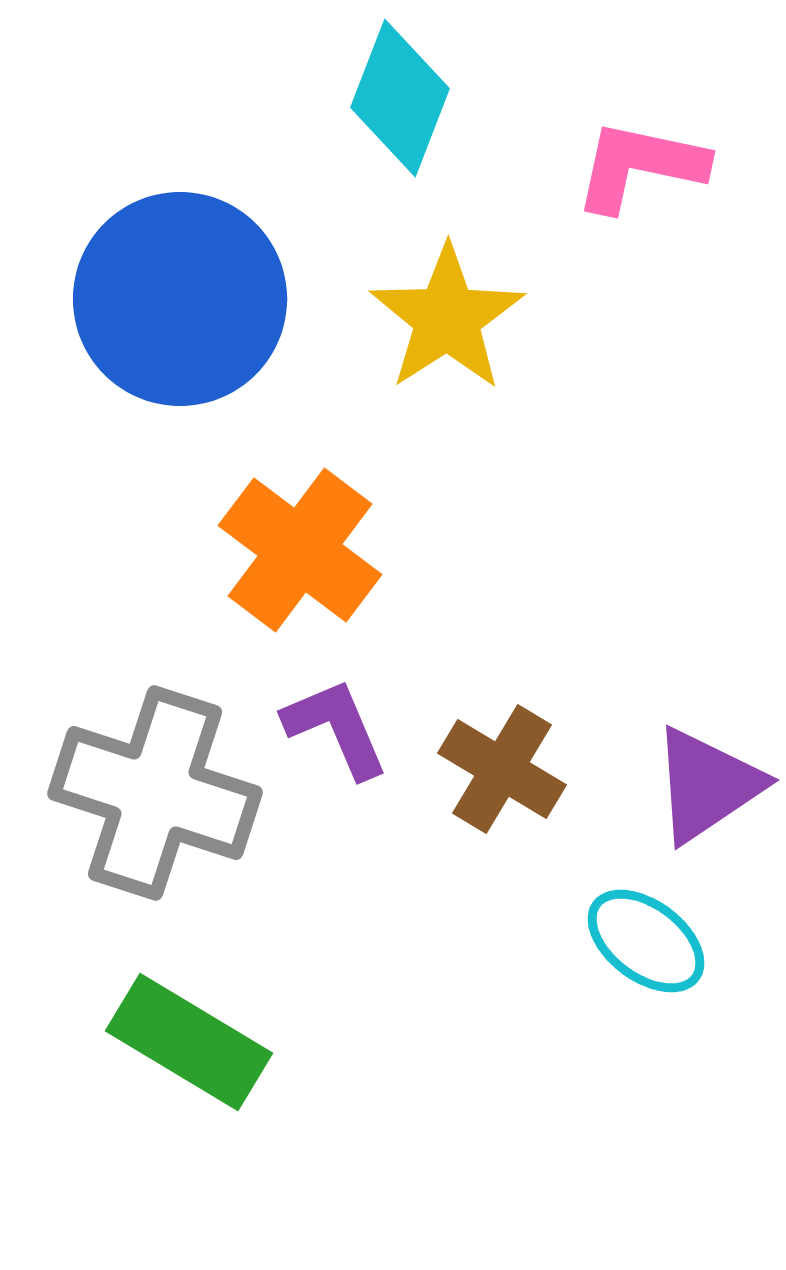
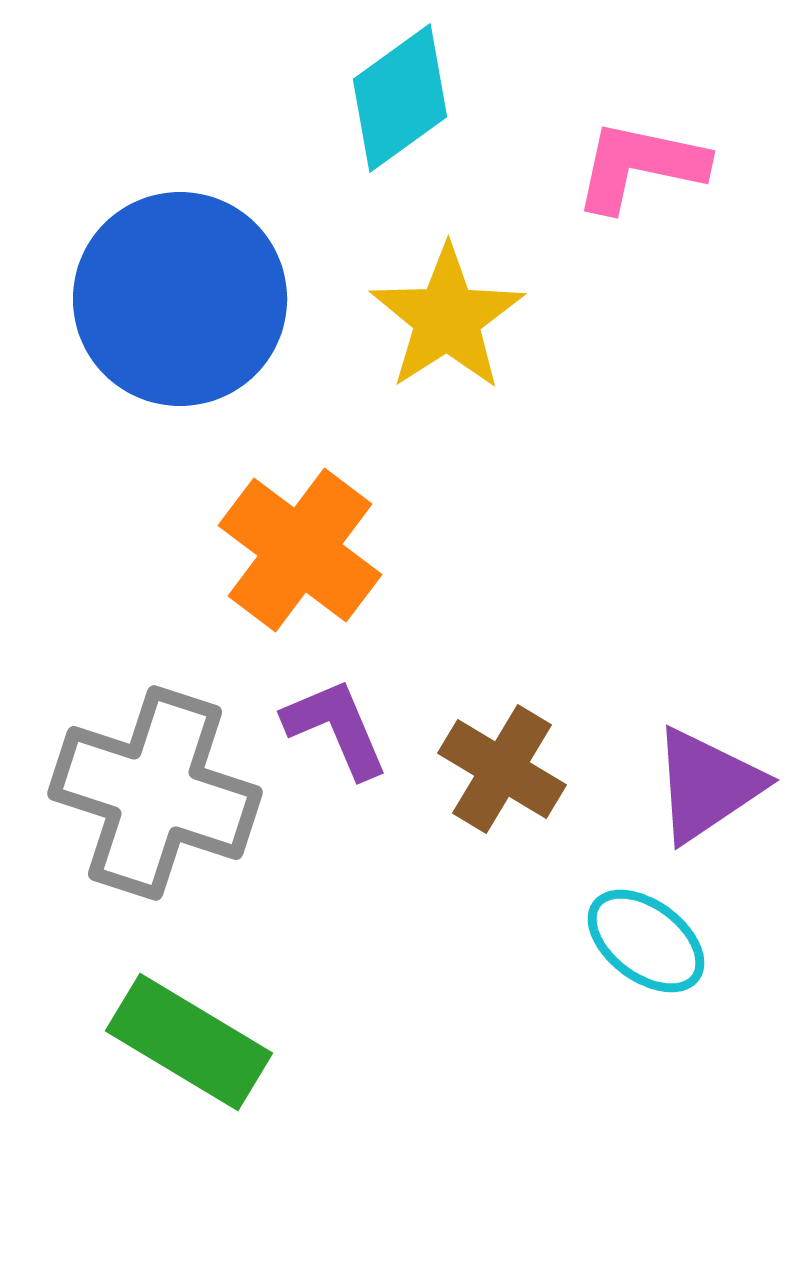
cyan diamond: rotated 33 degrees clockwise
